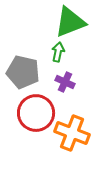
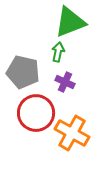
orange cross: rotated 8 degrees clockwise
